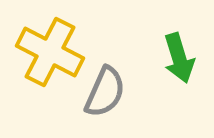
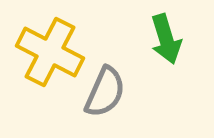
green arrow: moved 13 px left, 19 px up
